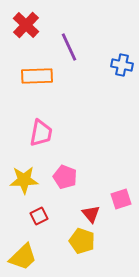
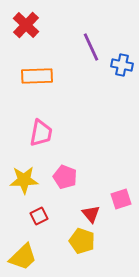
purple line: moved 22 px right
